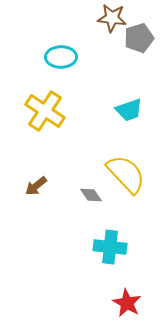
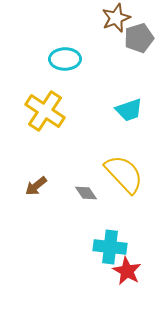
brown star: moved 4 px right; rotated 28 degrees counterclockwise
cyan ellipse: moved 4 px right, 2 px down
yellow semicircle: moved 2 px left
gray diamond: moved 5 px left, 2 px up
red star: moved 32 px up
